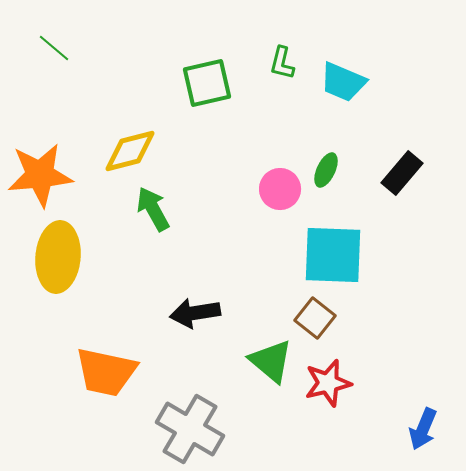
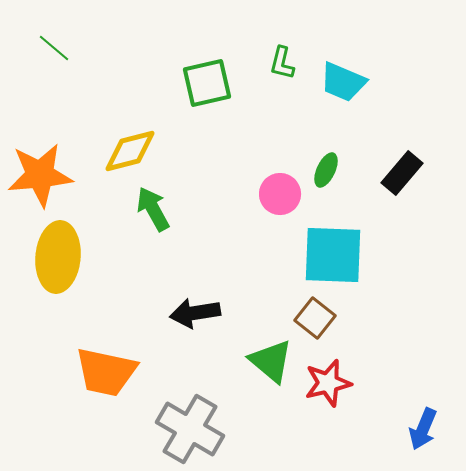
pink circle: moved 5 px down
